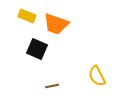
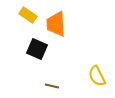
yellow rectangle: moved 1 px right, 1 px up; rotated 12 degrees clockwise
orange trapezoid: rotated 68 degrees clockwise
brown line: rotated 24 degrees clockwise
